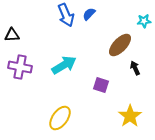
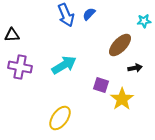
black arrow: rotated 104 degrees clockwise
yellow star: moved 8 px left, 17 px up
